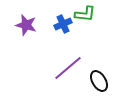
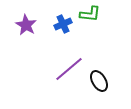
green L-shape: moved 5 px right
purple star: rotated 15 degrees clockwise
purple line: moved 1 px right, 1 px down
